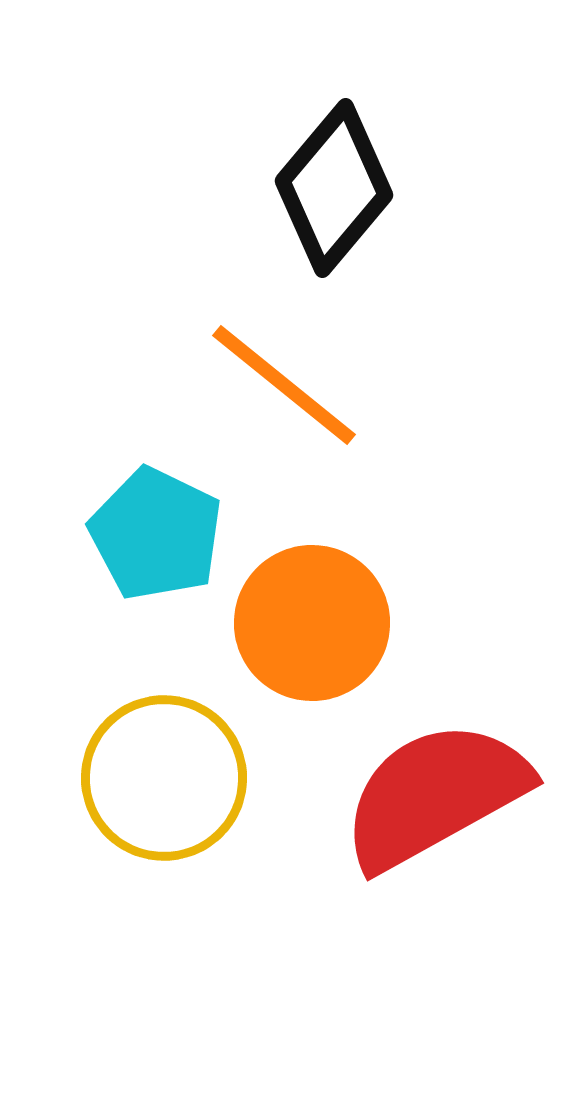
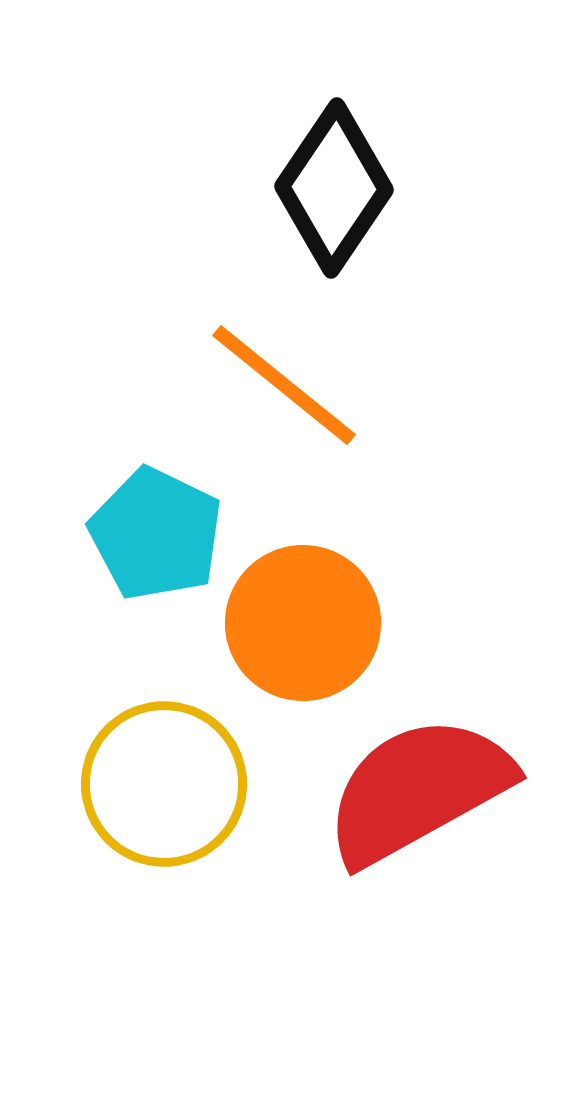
black diamond: rotated 6 degrees counterclockwise
orange circle: moved 9 px left
yellow circle: moved 6 px down
red semicircle: moved 17 px left, 5 px up
